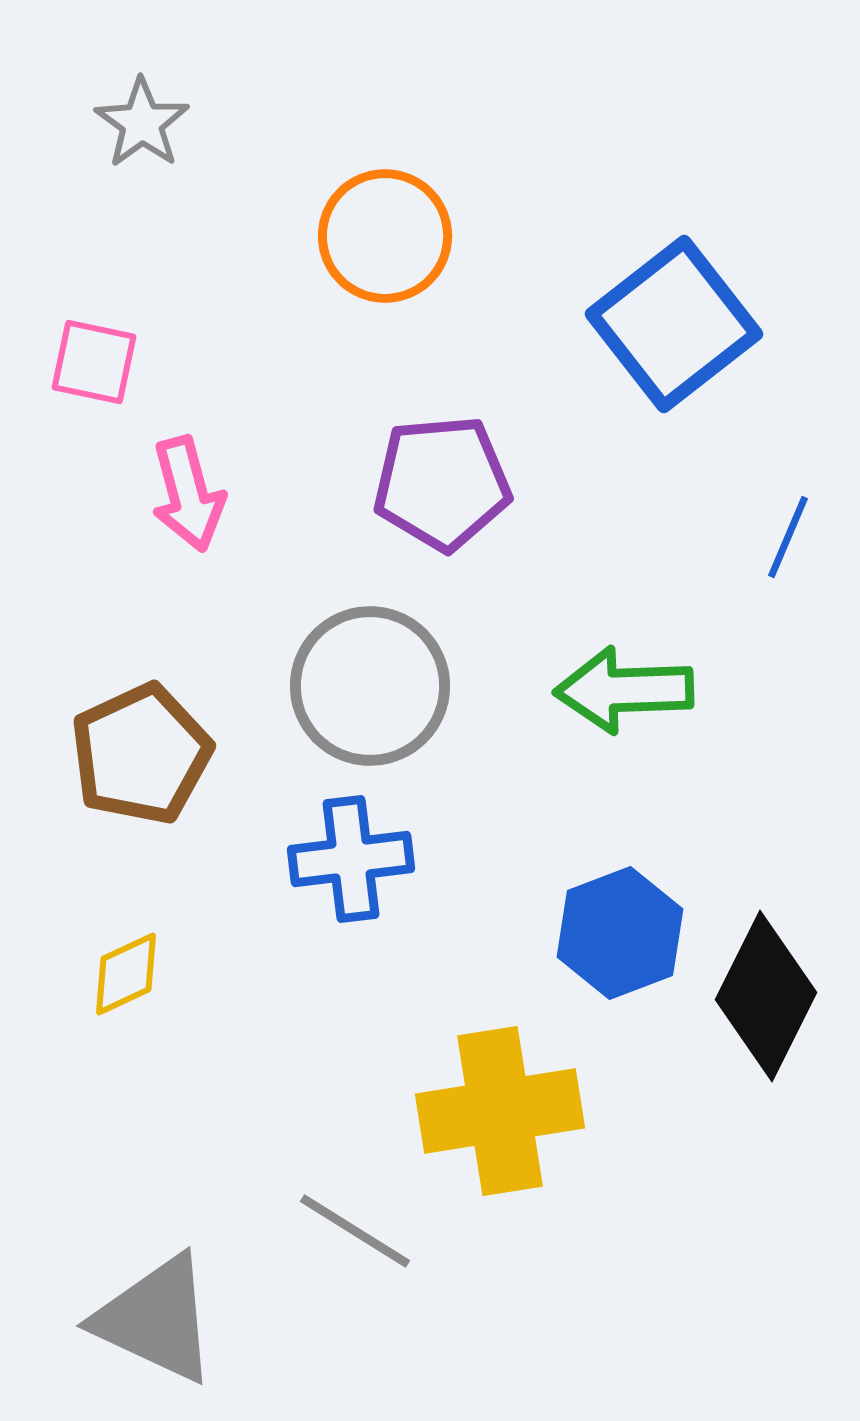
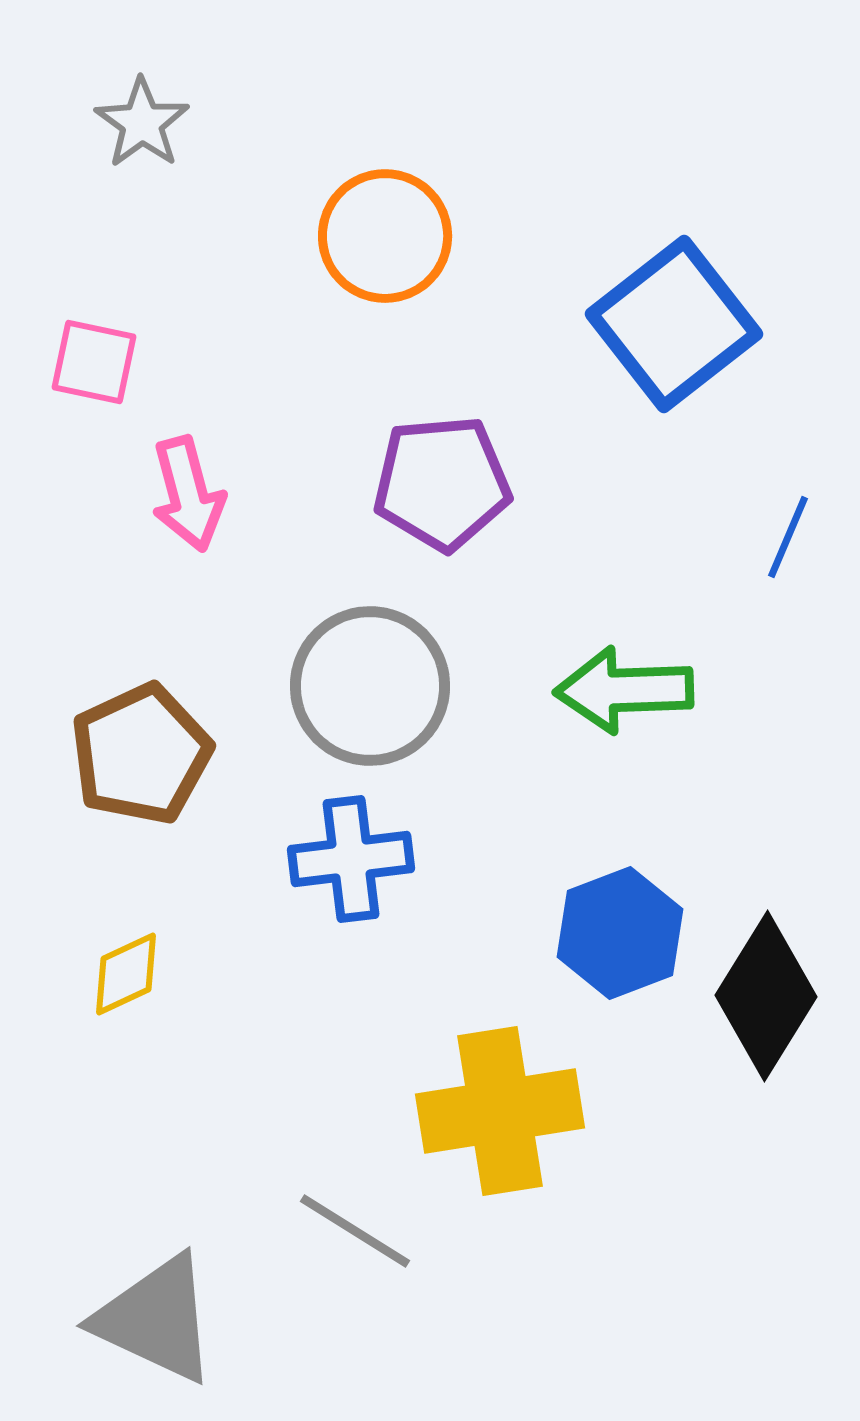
black diamond: rotated 5 degrees clockwise
